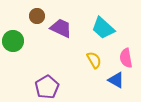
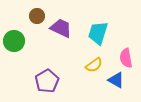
cyan trapezoid: moved 5 px left, 5 px down; rotated 65 degrees clockwise
green circle: moved 1 px right
yellow semicircle: moved 5 px down; rotated 84 degrees clockwise
purple pentagon: moved 6 px up
